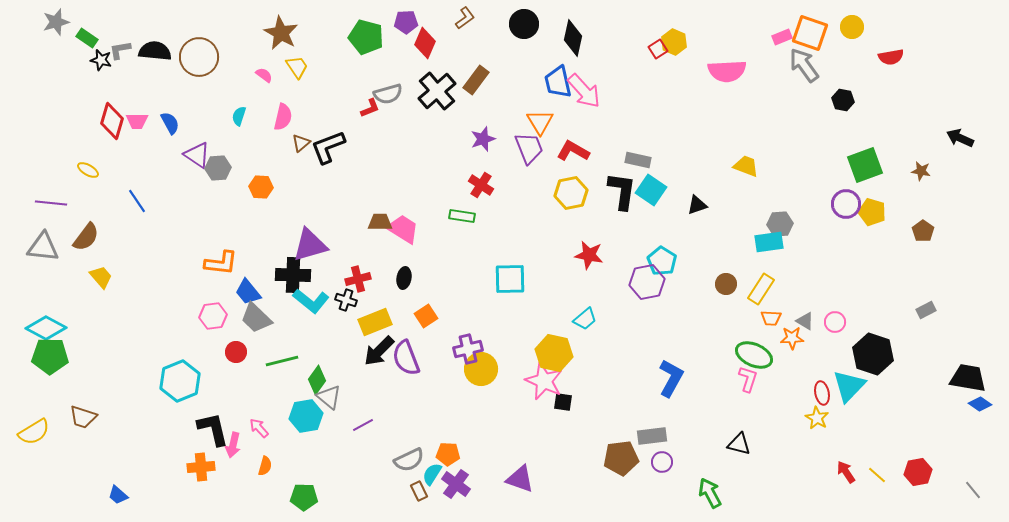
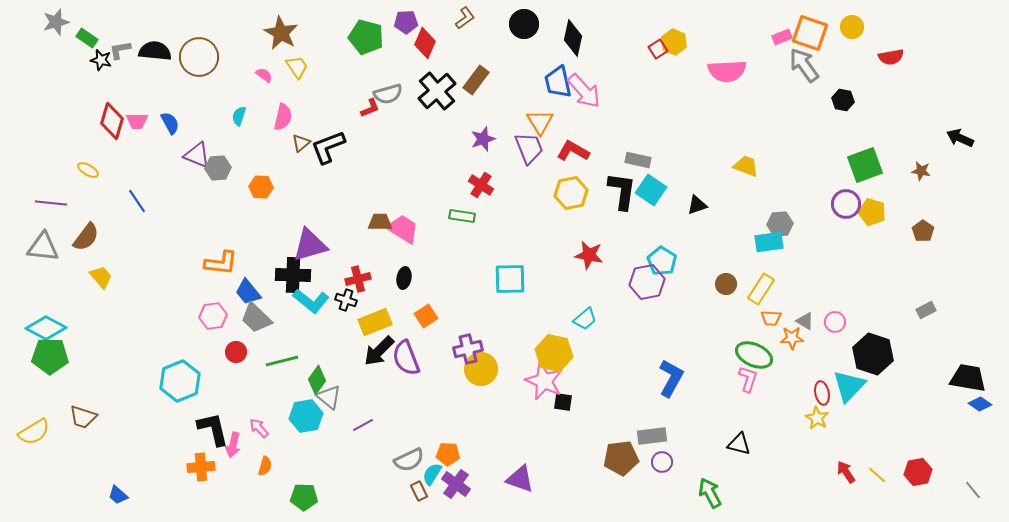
purple triangle at (197, 155): rotated 12 degrees counterclockwise
